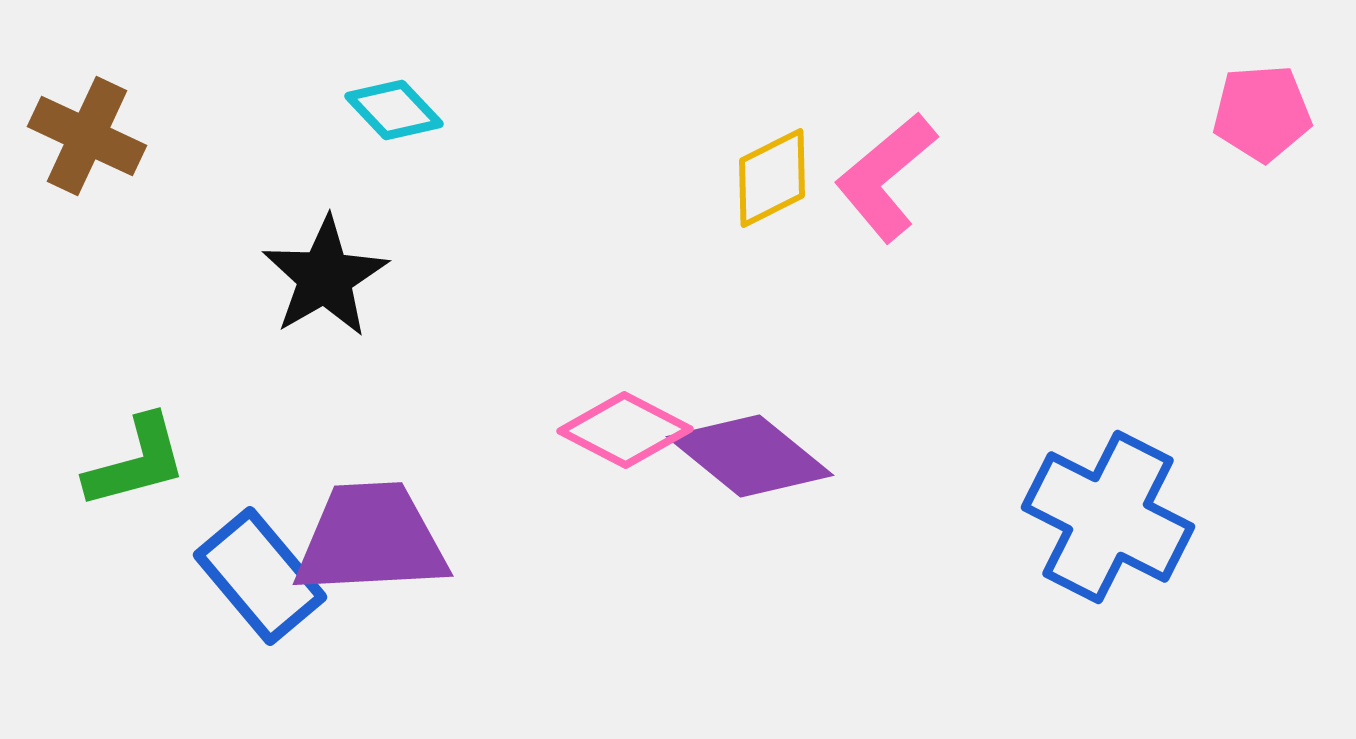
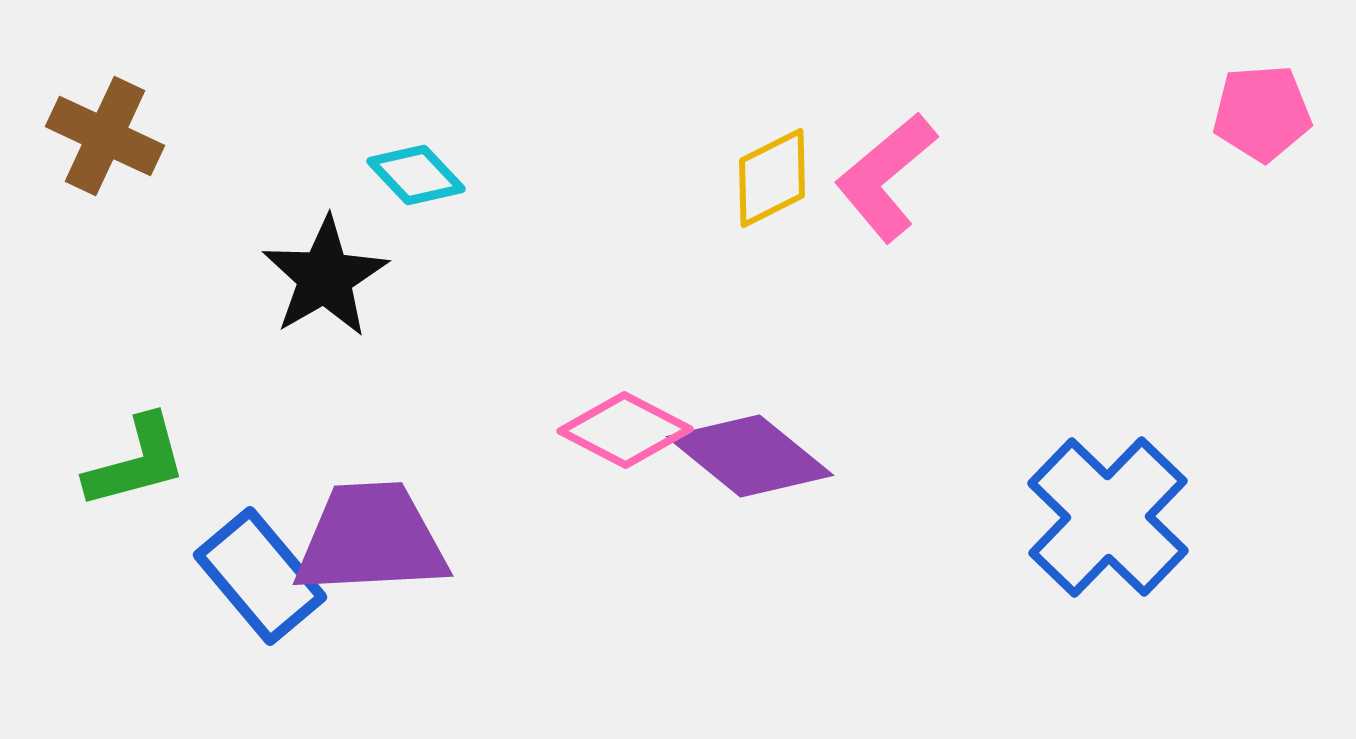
cyan diamond: moved 22 px right, 65 px down
brown cross: moved 18 px right
blue cross: rotated 17 degrees clockwise
